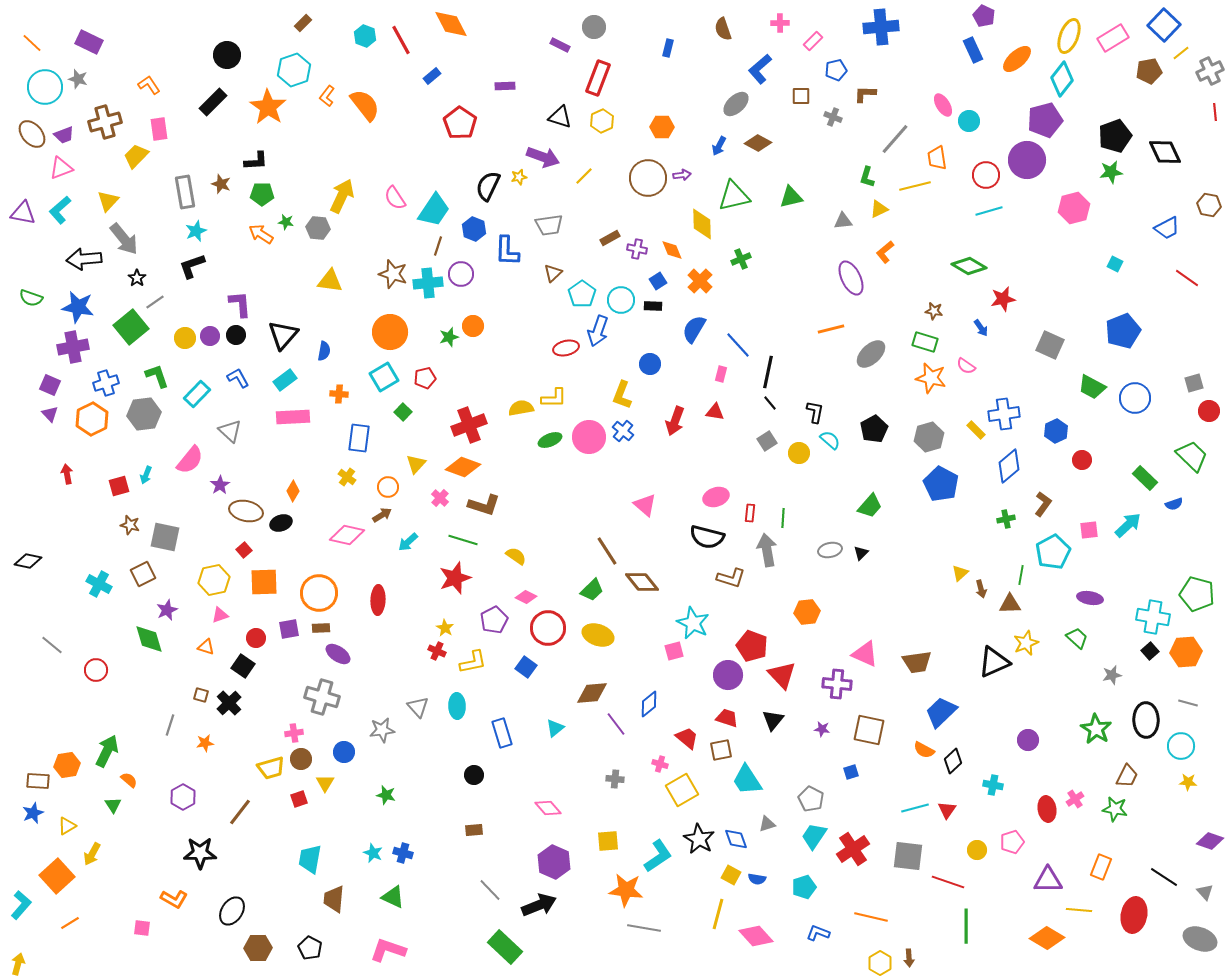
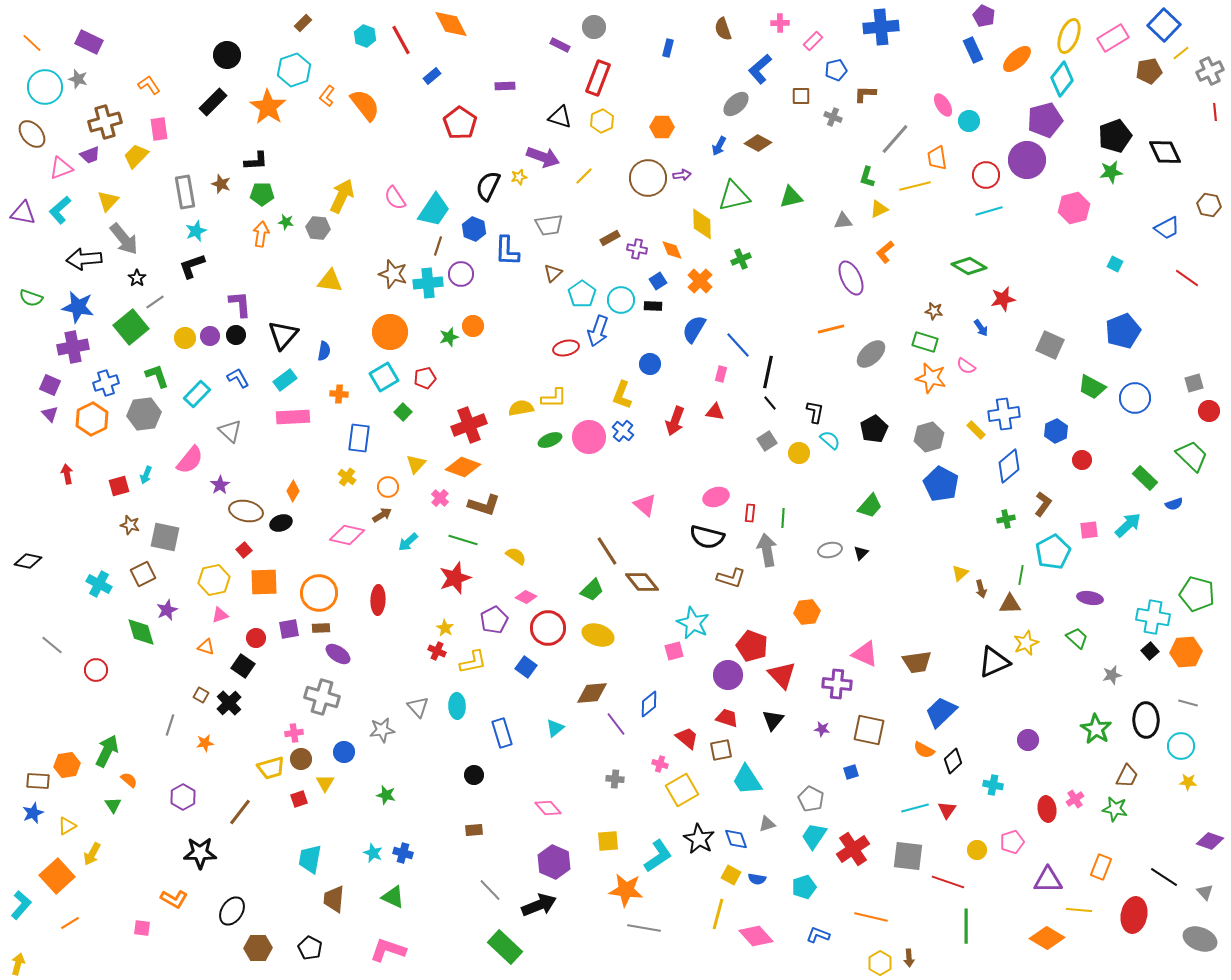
purple trapezoid at (64, 135): moved 26 px right, 20 px down
orange arrow at (261, 234): rotated 65 degrees clockwise
green diamond at (149, 639): moved 8 px left, 7 px up
brown square at (201, 695): rotated 14 degrees clockwise
blue L-shape at (818, 933): moved 2 px down
